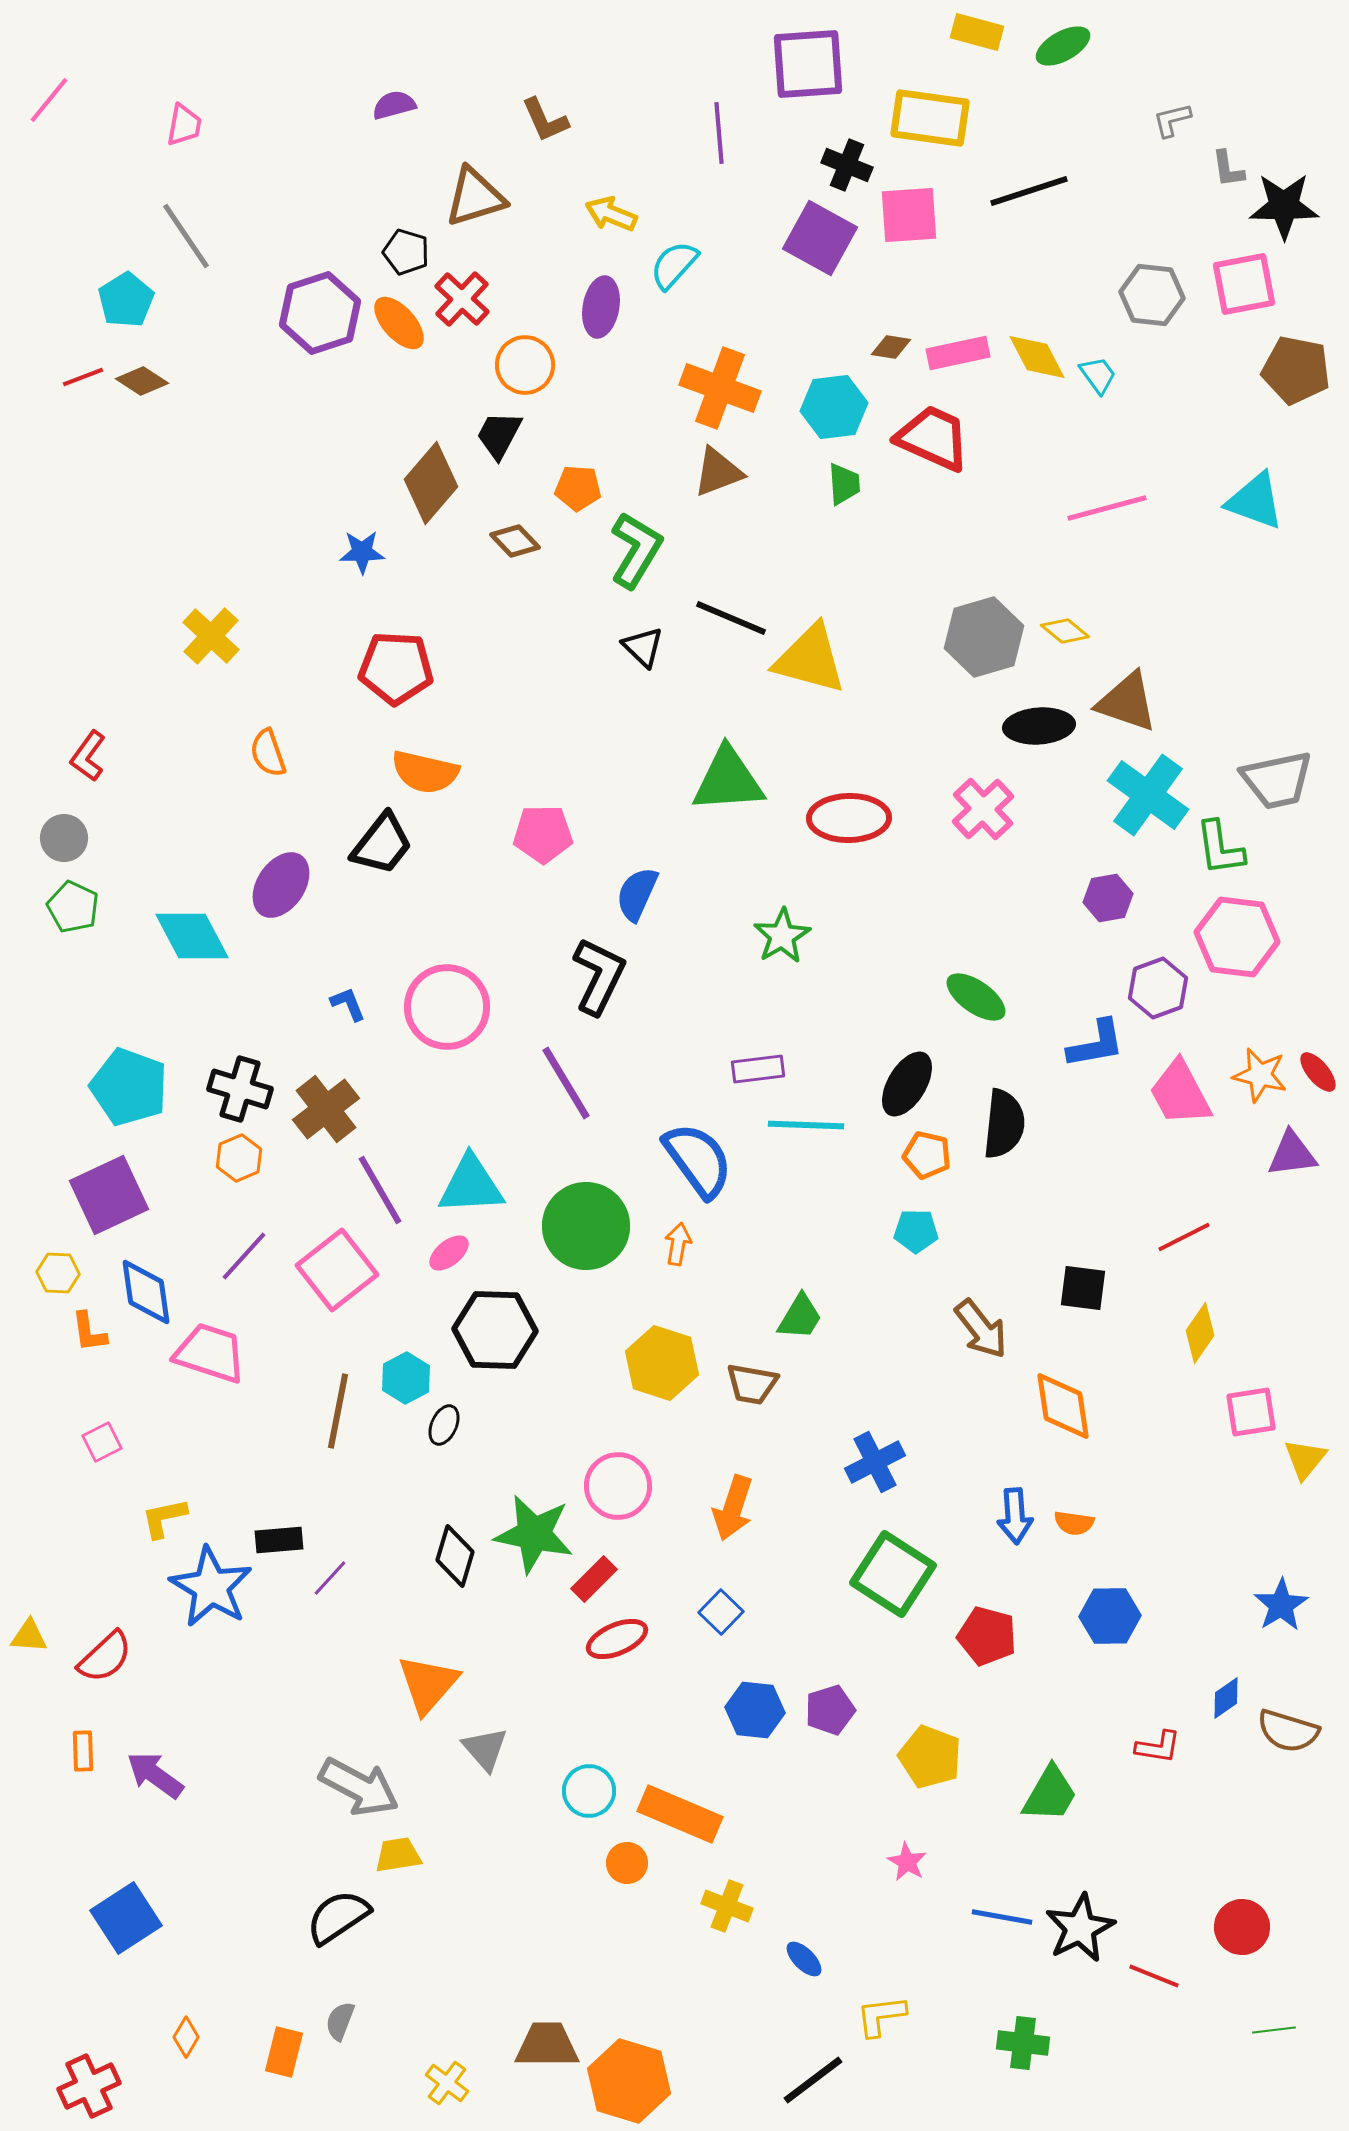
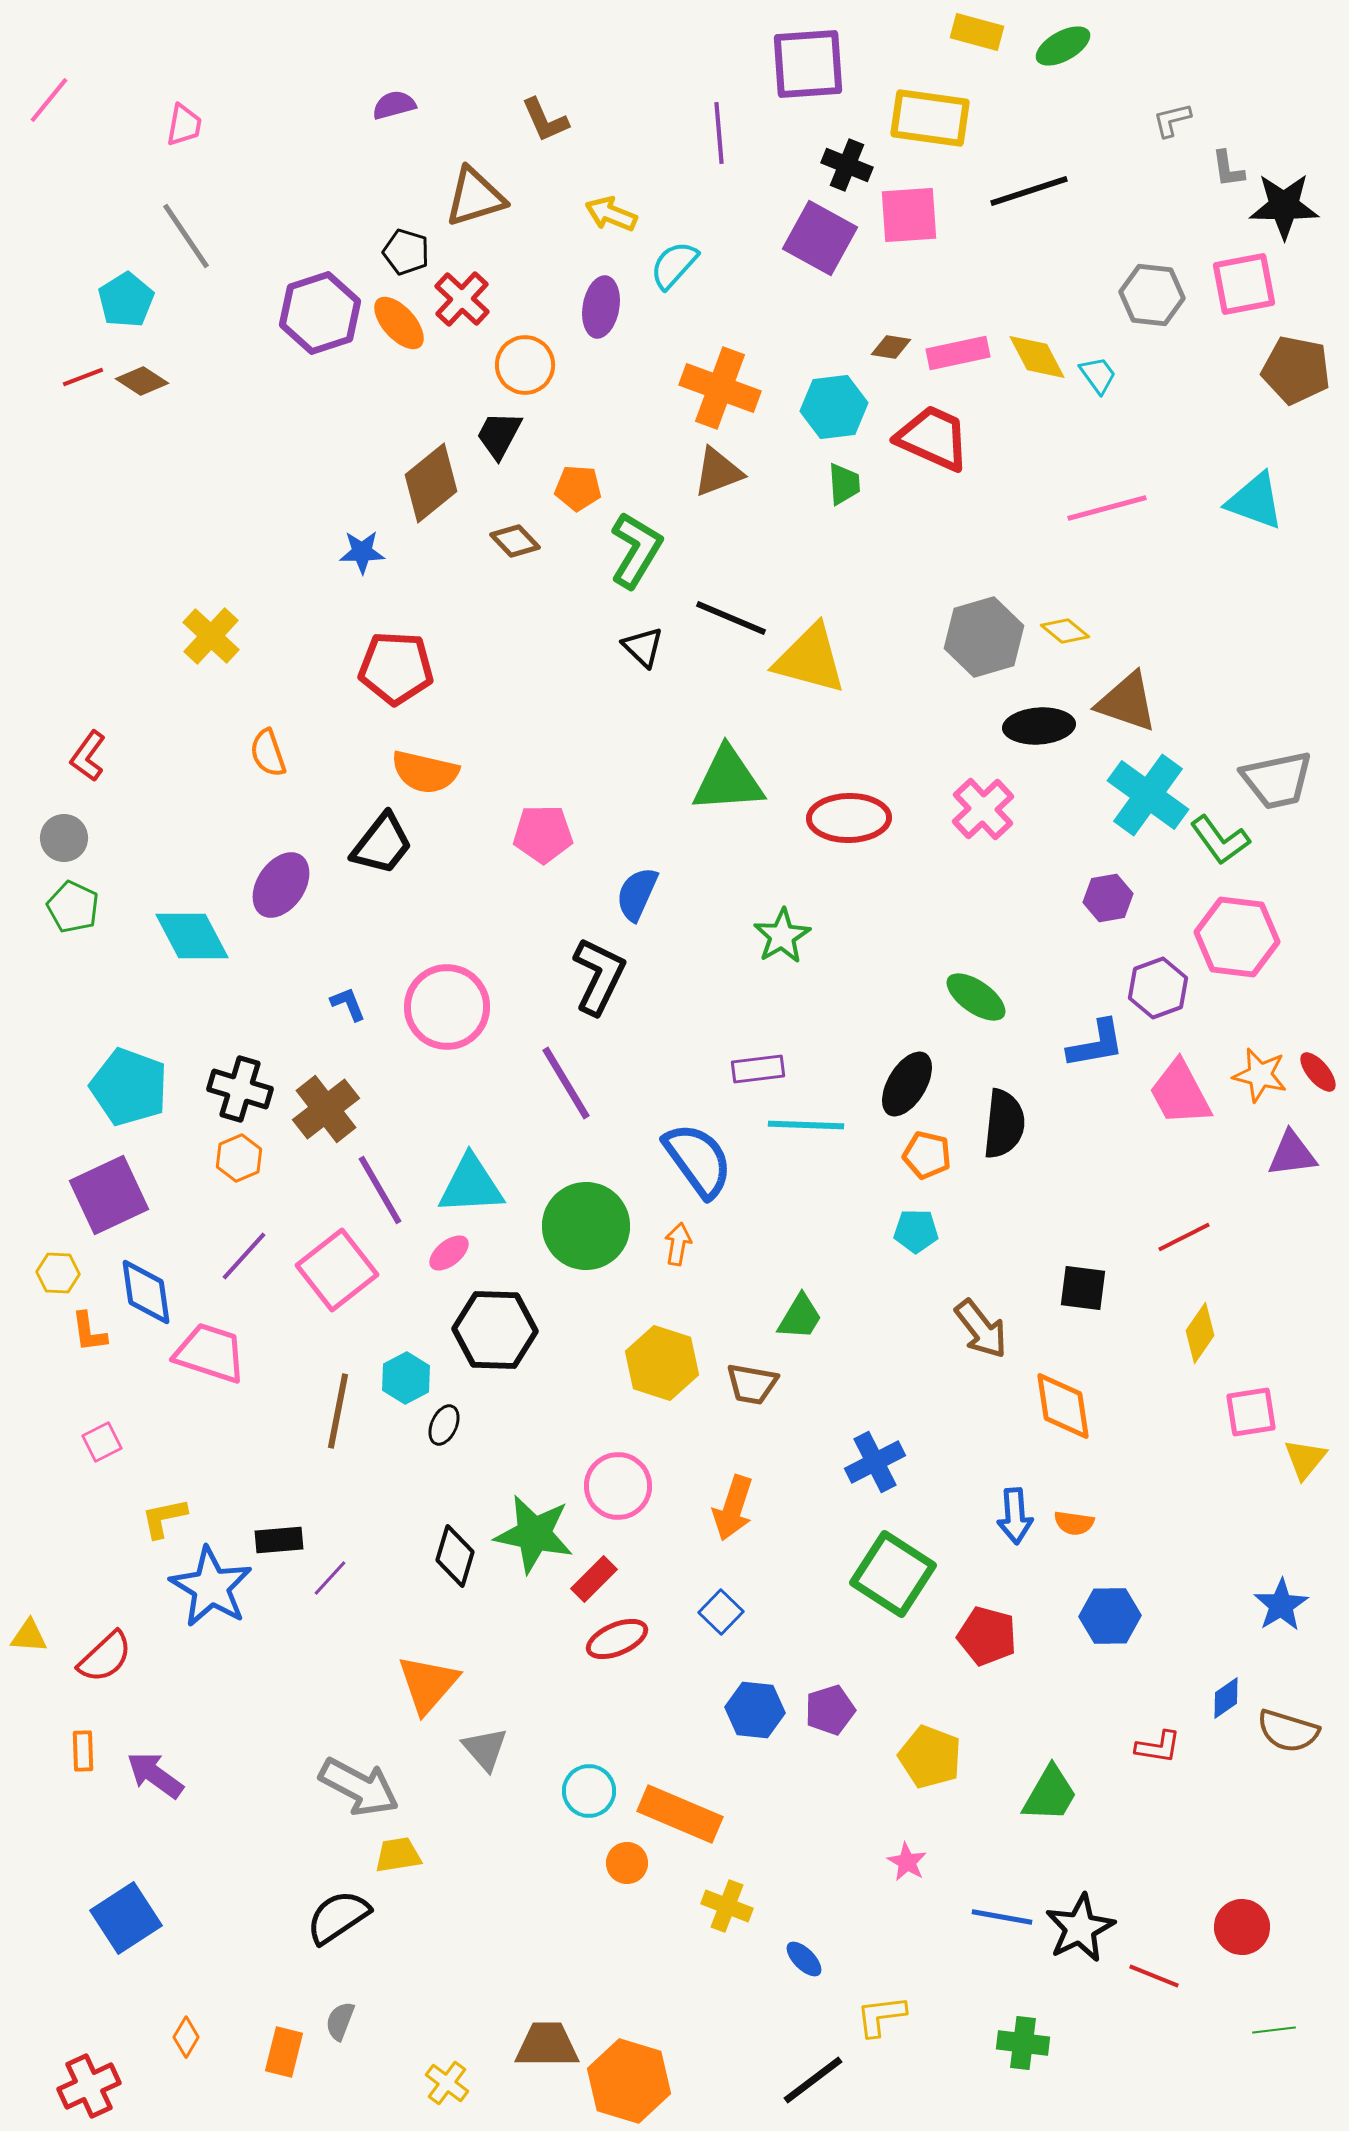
brown diamond at (431, 483): rotated 10 degrees clockwise
green L-shape at (1220, 848): moved 8 px up; rotated 28 degrees counterclockwise
